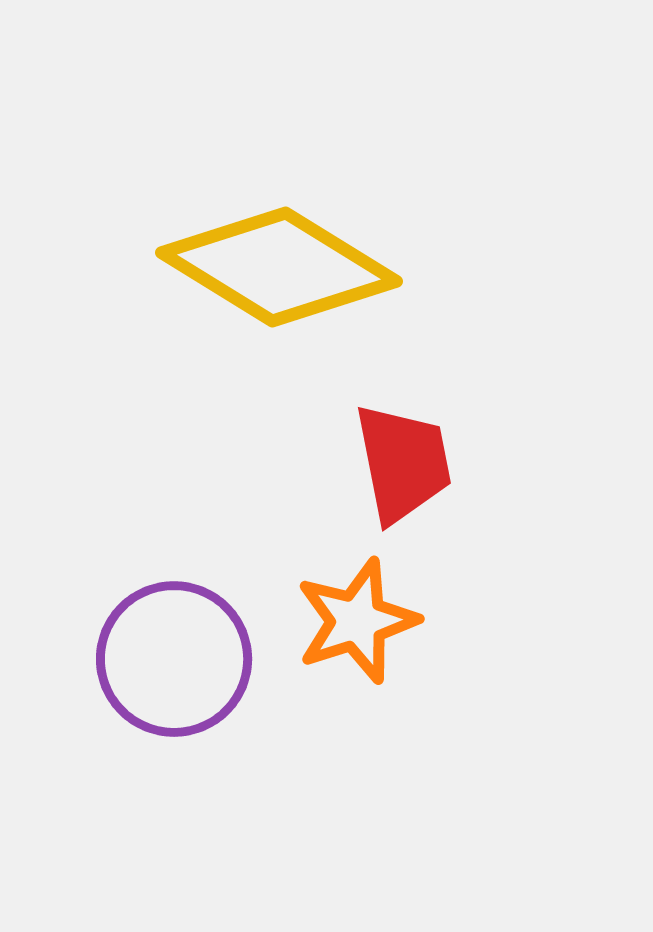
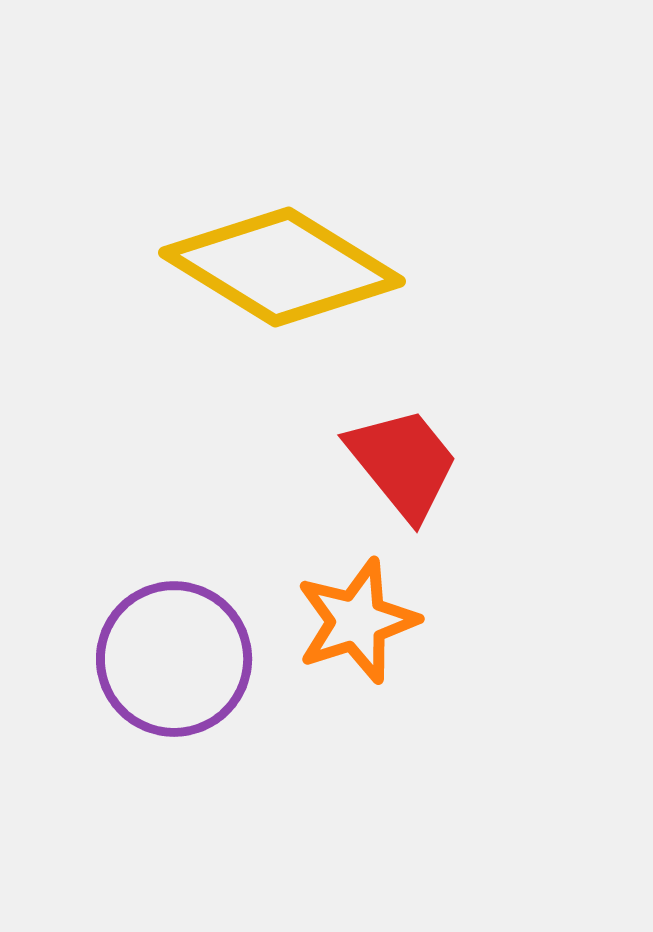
yellow diamond: moved 3 px right
red trapezoid: rotated 28 degrees counterclockwise
